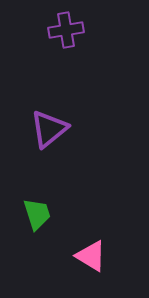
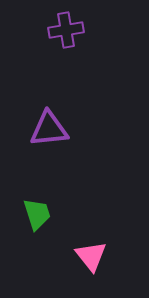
purple triangle: rotated 33 degrees clockwise
pink triangle: rotated 20 degrees clockwise
